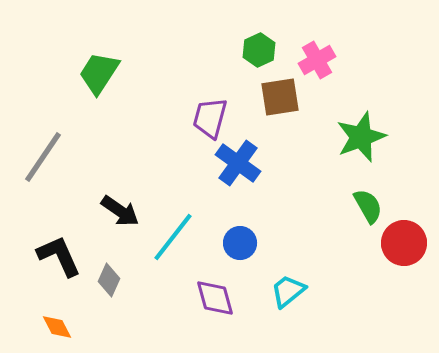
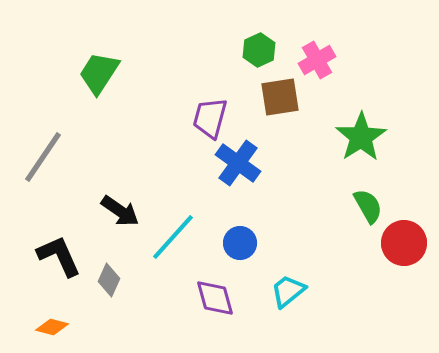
green star: rotated 12 degrees counterclockwise
cyan line: rotated 4 degrees clockwise
orange diamond: moved 5 px left; rotated 48 degrees counterclockwise
